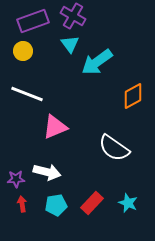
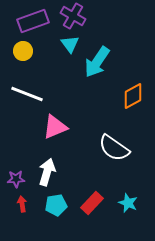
cyan arrow: rotated 20 degrees counterclockwise
white arrow: rotated 88 degrees counterclockwise
